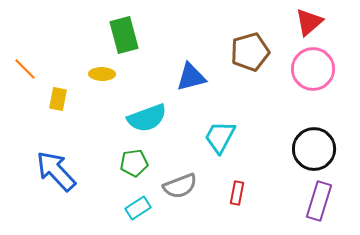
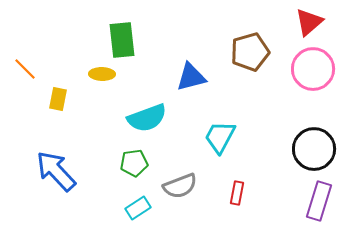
green rectangle: moved 2 px left, 5 px down; rotated 9 degrees clockwise
